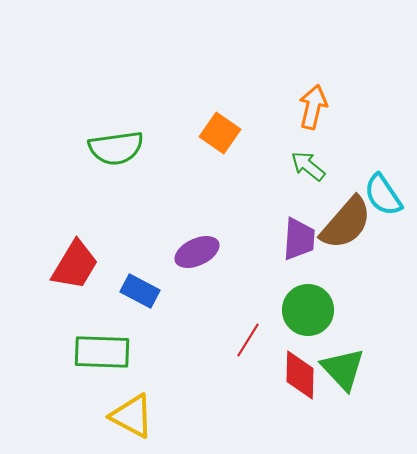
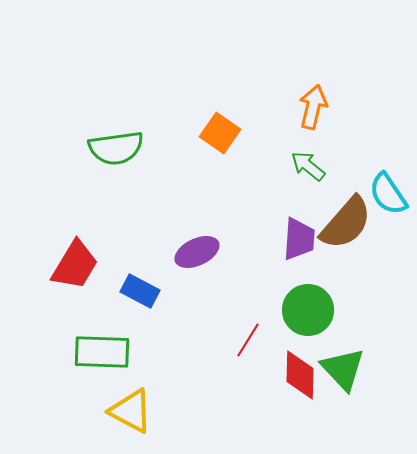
cyan semicircle: moved 5 px right, 1 px up
yellow triangle: moved 1 px left, 5 px up
